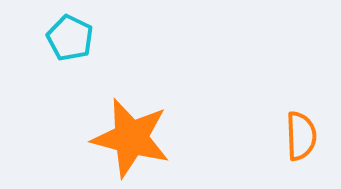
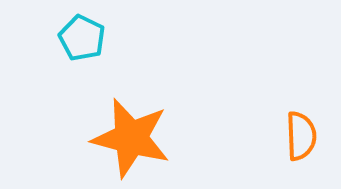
cyan pentagon: moved 12 px right
